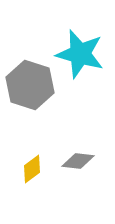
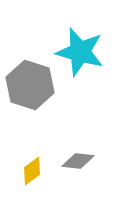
cyan star: moved 2 px up
yellow diamond: moved 2 px down
